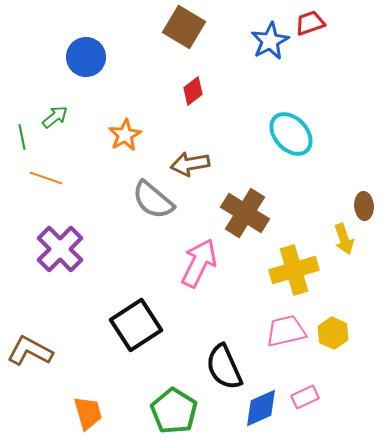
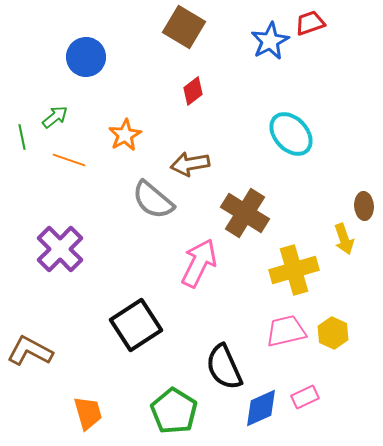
orange line: moved 23 px right, 18 px up
